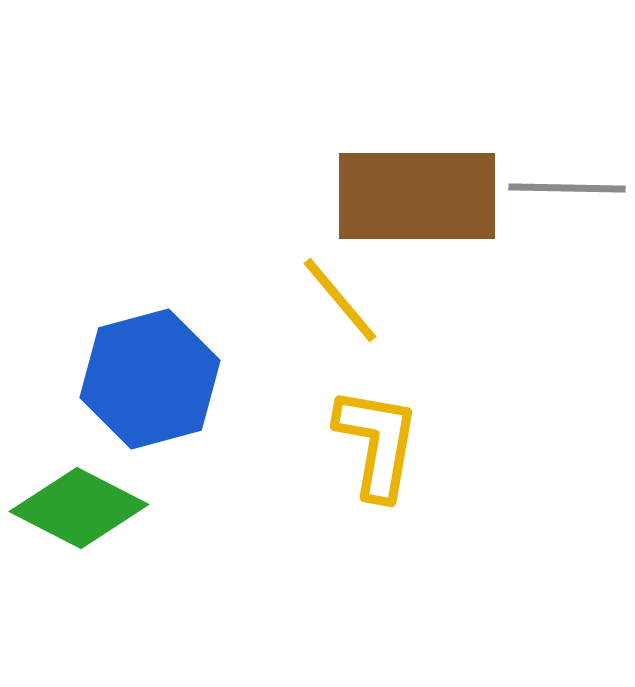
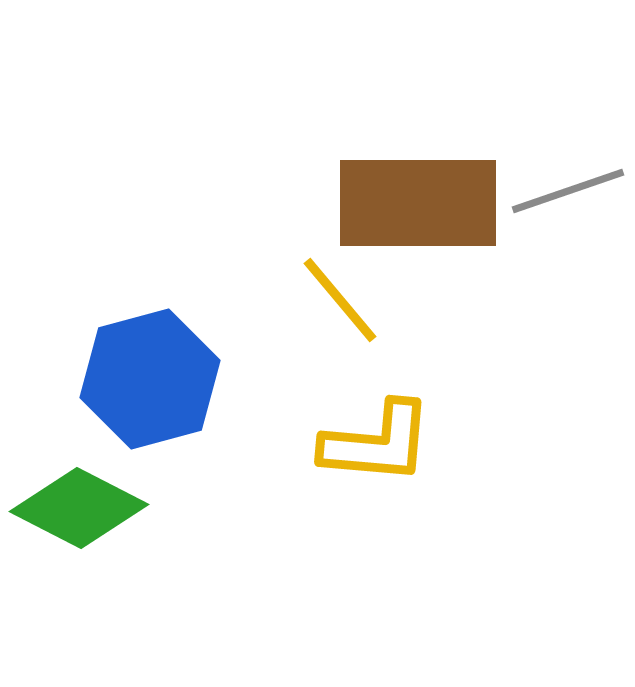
gray line: moved 1 px right, 3 px down; rotated 20 degrees counterclockwise
brown rectangle: moved 1 px right, 7 px down
yellow L-shape: rotated 85 degrees clockwise
